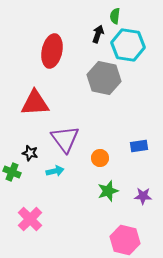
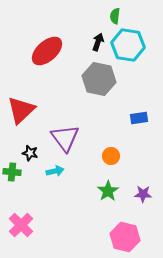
black arrow: moved 8 px down
red ellipse: moved 5 px left; rotated 36 degrees clockwise
gray hexagon: moved 5 px left, 1 px down
red triangle: moved 14 px left, 7 px down; rotated 40 degrees counterclockwise
purple triangle: moved 1 px up
blue rectangle: moved 28 px up
orange circle: moved 11 px right, 2 px up
green cross: rotated 18 degrees counterclockwise
green star: rotated 15 degrees counterclockwise
purple star: moved 2 px up
pink cross: moved 9 px left, 6 px down
pink hexagon: moved 3 px up
